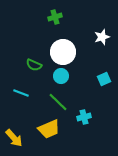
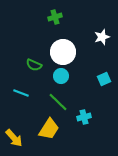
yellow trapezoid: rotated 35 degrees counterclockwise
